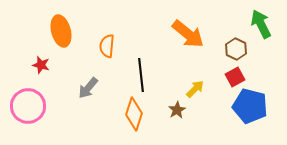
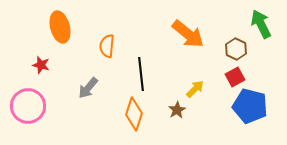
orange ellipse: moved 1 px left, 4 px up
black line: moved 1 px up
